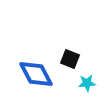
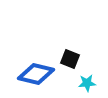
blue diamond: rotated 48 degrees counterclockwise
